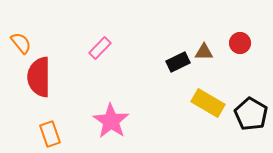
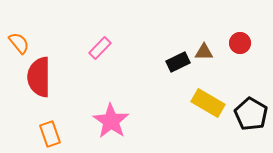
orange semicircle: moved 2 px left
